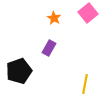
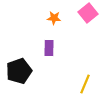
orange star: rotated 24 degrees counterclockwise
purple rectangle: rotated 28 degrees counterclockwise
yellow line: rotated 12 degrees clockwise
